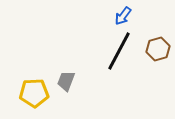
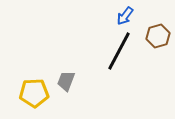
blue arrow: moved 2 px right
brown hexagon: moved 13 px up
